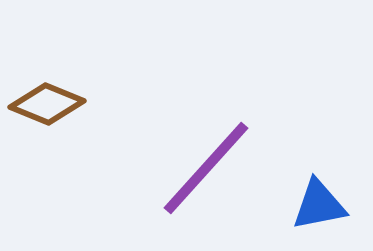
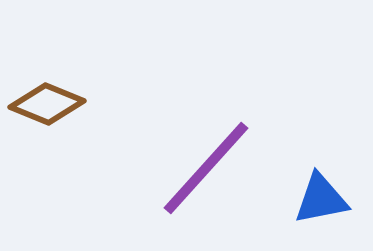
blue triangle: moved 2 px right, 6 px up
